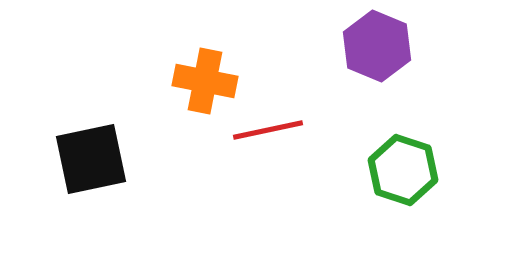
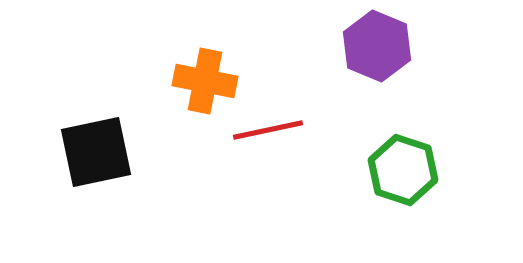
black square: moved 5 px right, 7 px up
